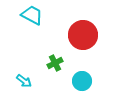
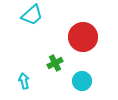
cyan trapezoid: rotated 110 degrees clockwise
red circle: moved 2 px down
cyan arrow: rotated 140 degrees counterclockwise
